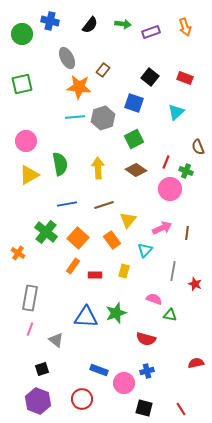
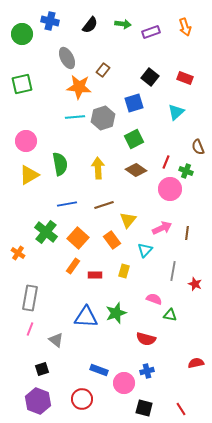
blue square at (134, 103): rotated 36 degrees counterclockwise
